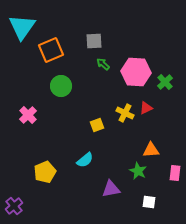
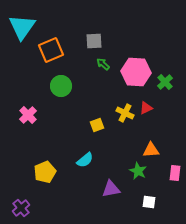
purple cross: moved 7 px right, 2 px down
